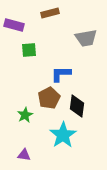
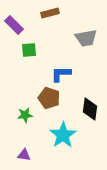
purple rectangle: rotated 30 degrees clockwise
brown pentagon: rotated 25 degrees counterclockwise
black diamond: moved 13 px right, 3 px down
green star: rotated 21 degrees clockwise
